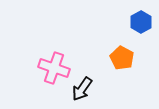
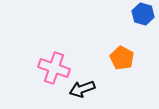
blue hexagon: moved 2 px right, 8 px up; rotated 15 degrees counterclockwise
black arrow: rotated 35 degrees clockwise
